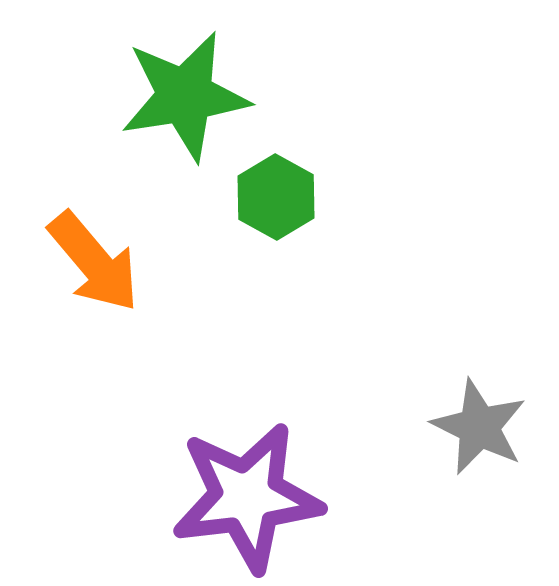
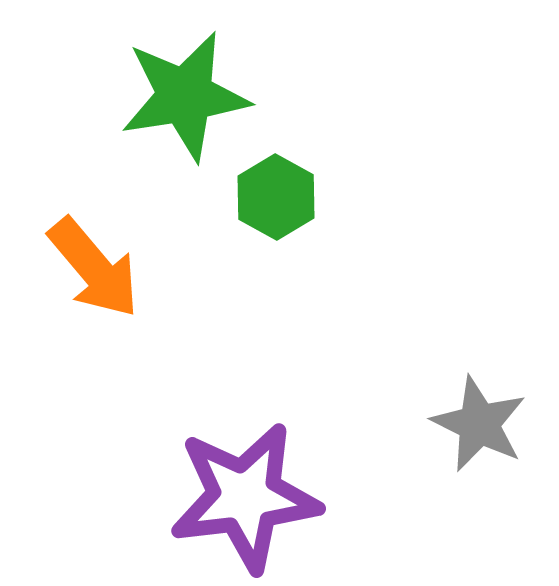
orange arrow: moved 6 px down
gray star: moved 3 px up
purple star: moved 2 px left
